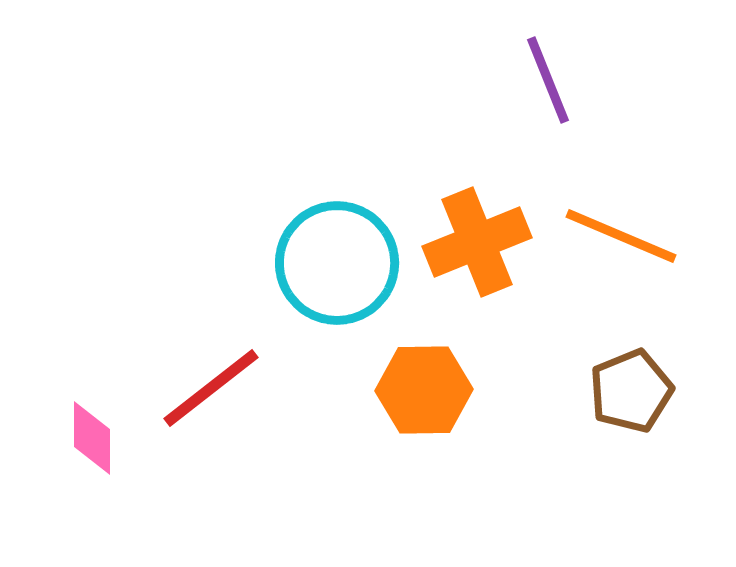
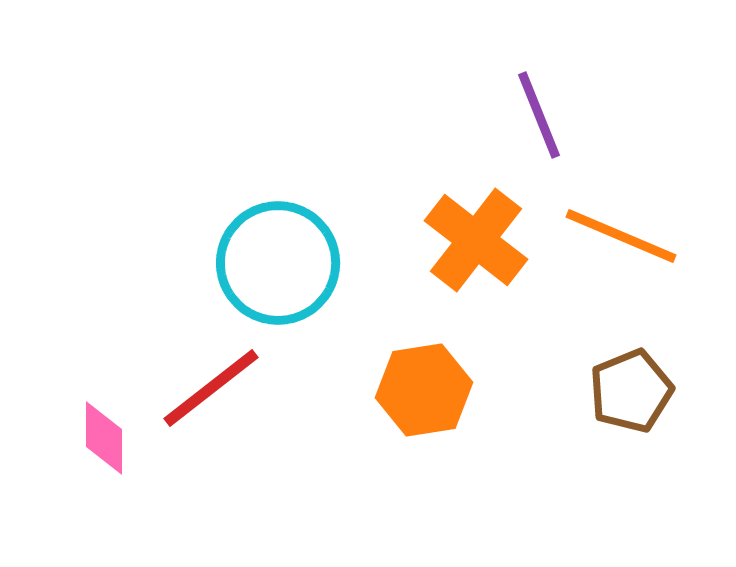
purple line: moved 9 px left, 35 px down
orange cross: moved 1 px left, 2 px up; rotated 30 degrees counterclockwise
cyan circle: moved 59 px left
orange hexagon: rotated 8 degrees counterclockwise
pink diamond: moved 12 px right
